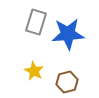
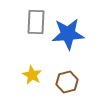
gray rectangle: rotated 15 degrees counterclockwise
yellow star: moved 2 px left, 4 px down
